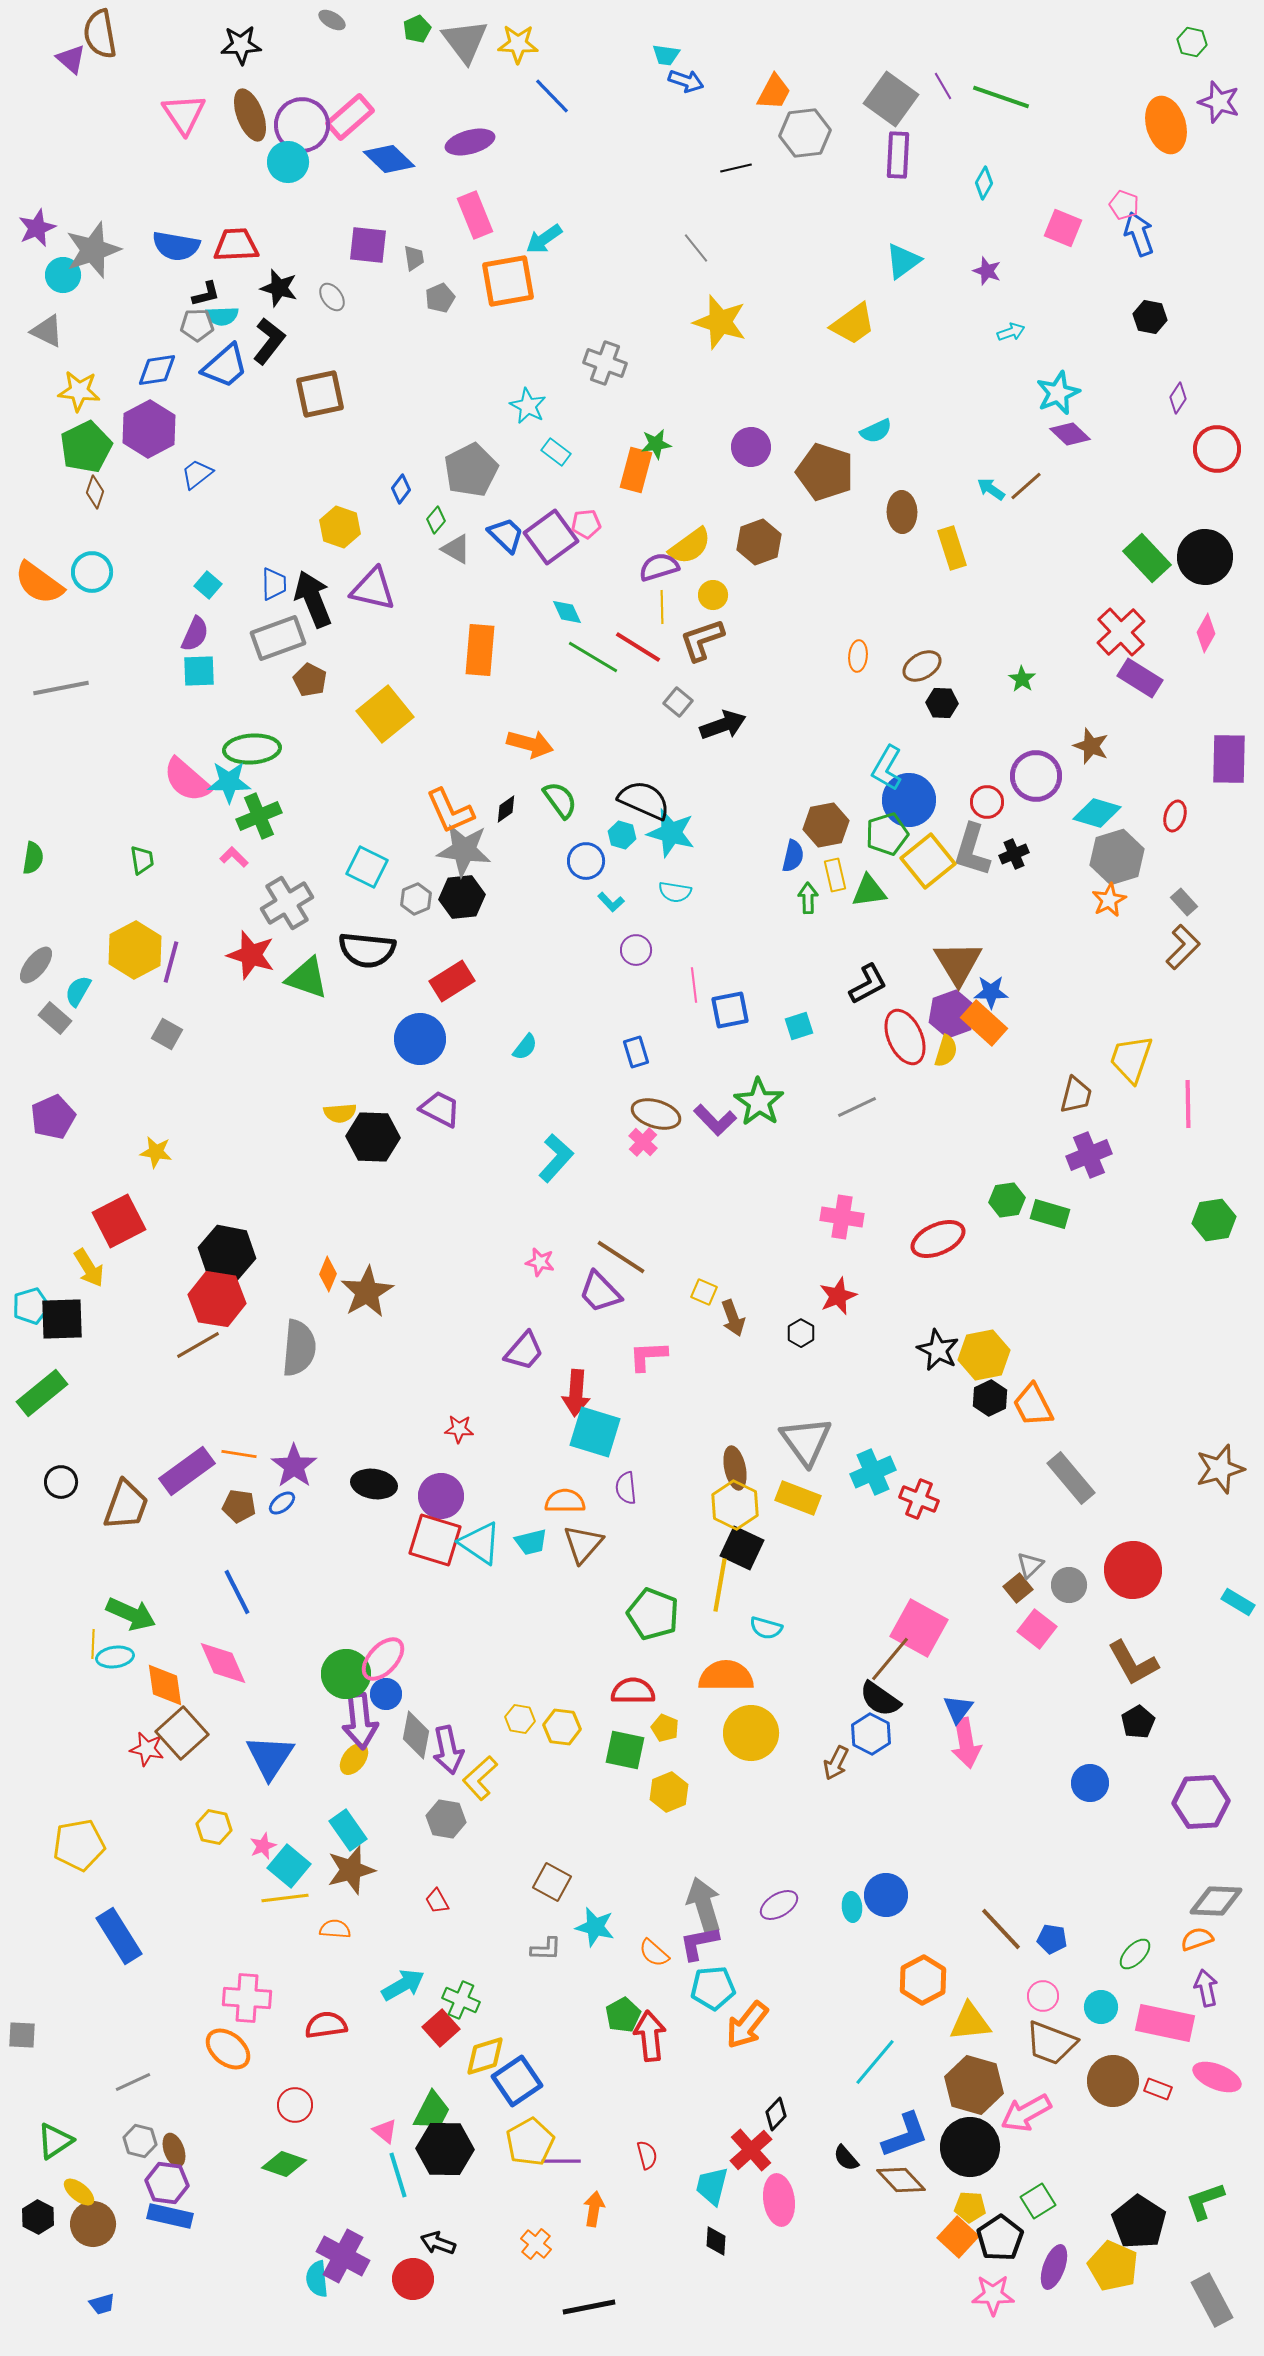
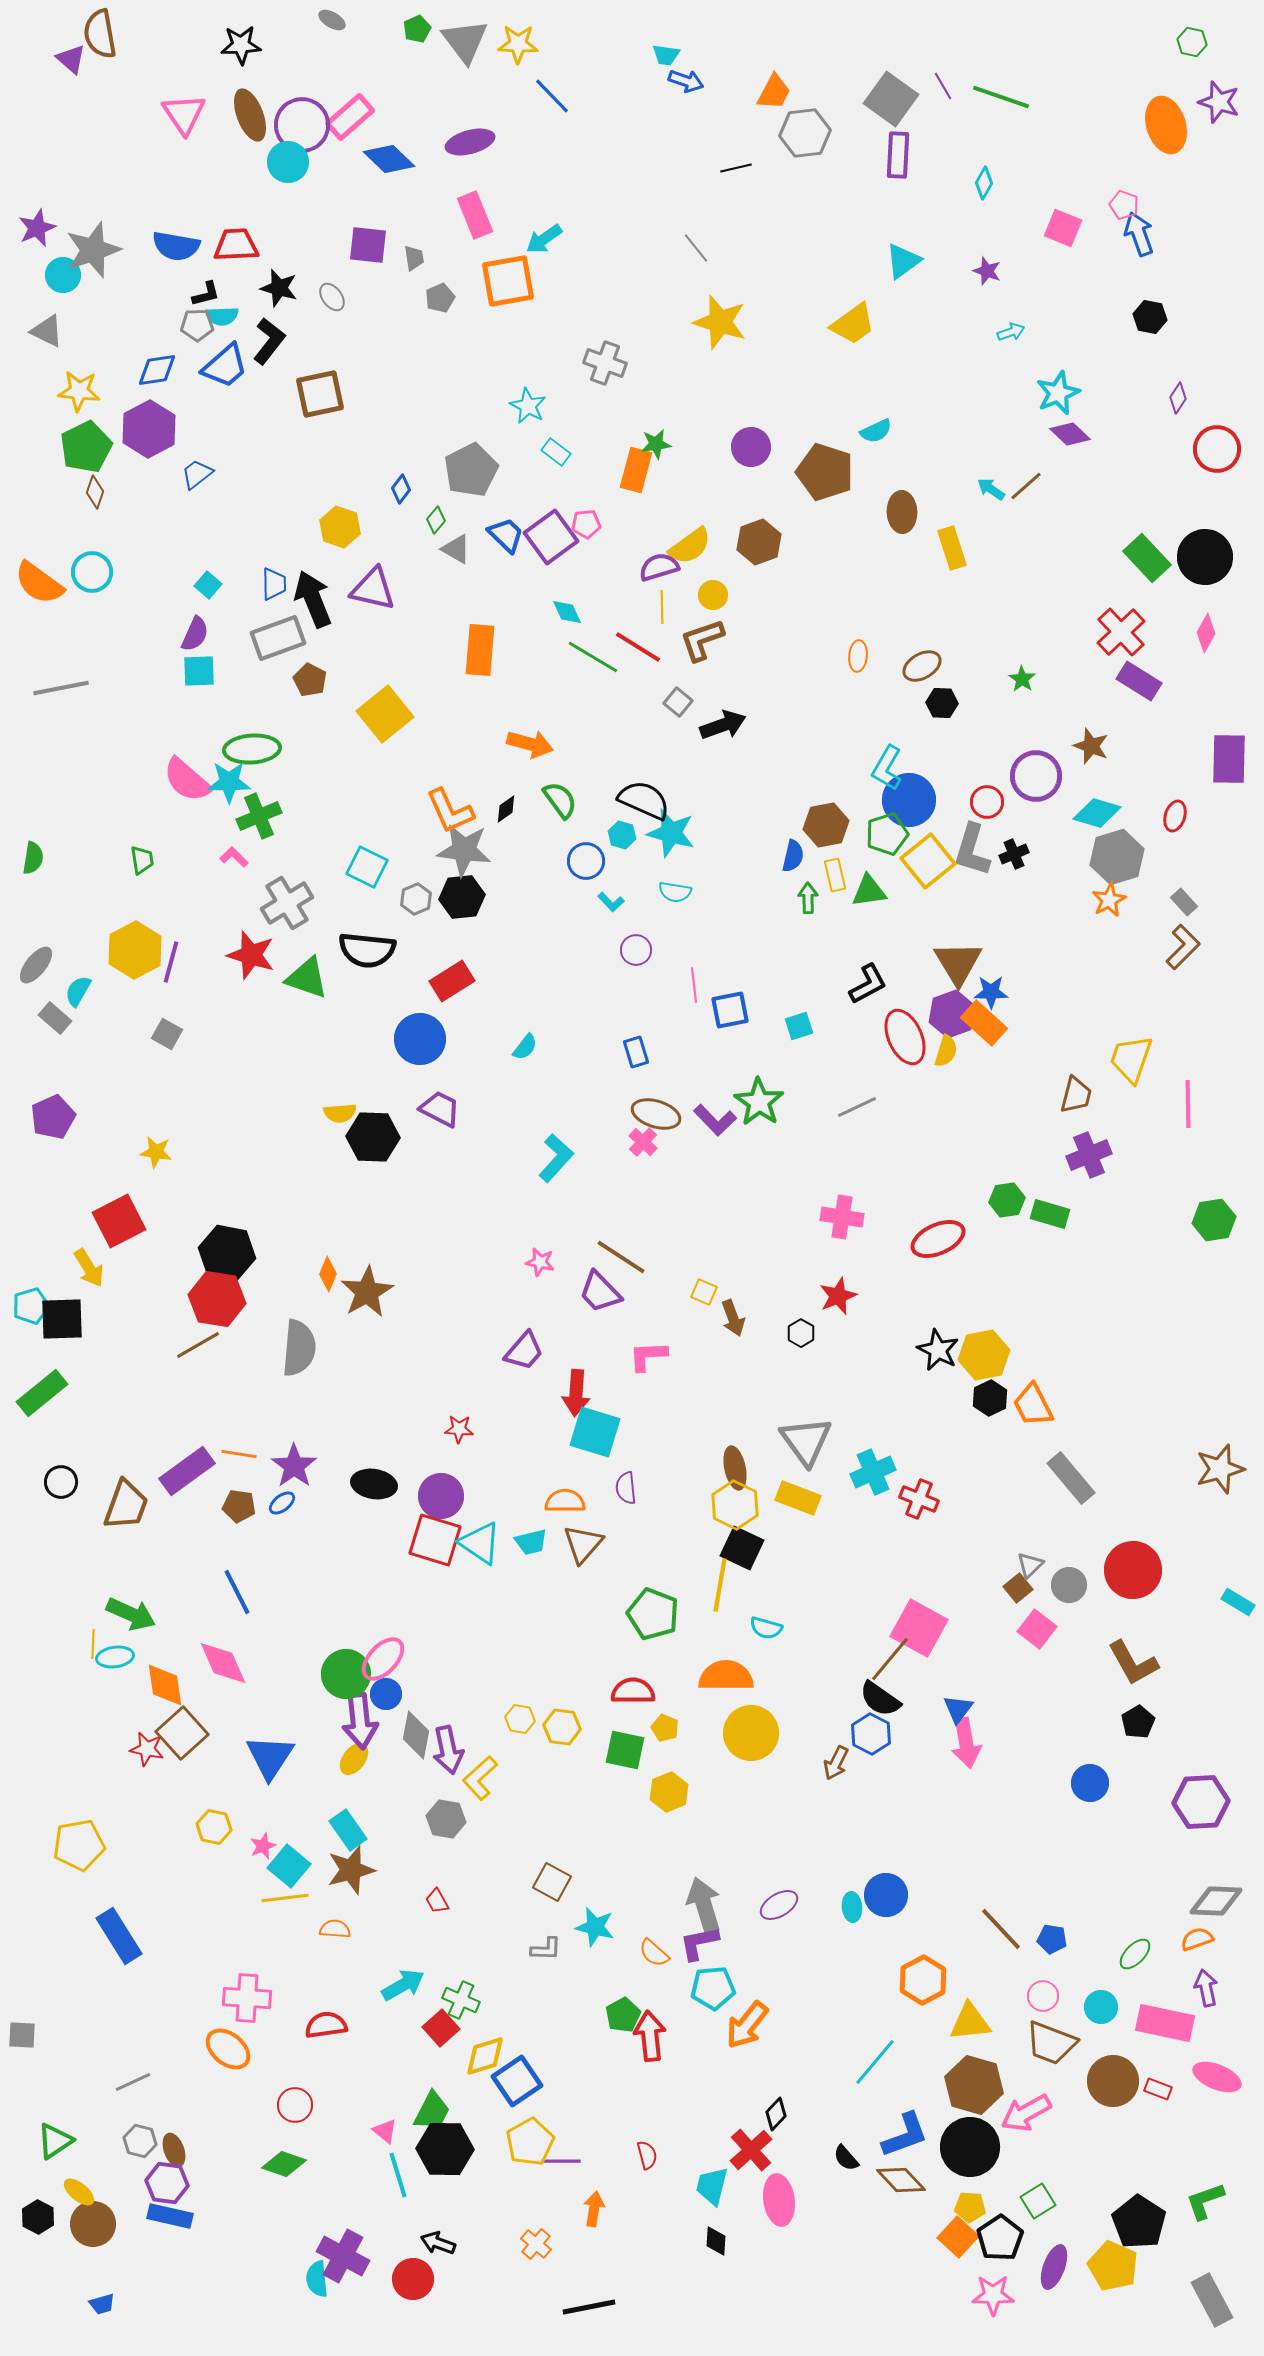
purple rectangle at (1140, 678): moved 1 px left, 3 px down
